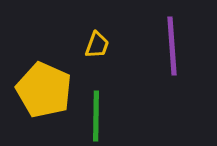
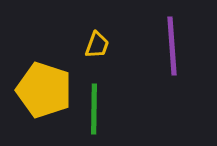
yellow pentagon: rotated 6 degrees counterclockwise
green line: moved 2 px left, 7 px up
